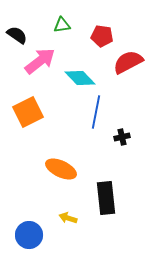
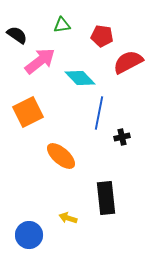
blue line: moved 3 px right, 1 px down
orange ellipse: moved 13 px up; rotated 16 degrees clockwise
